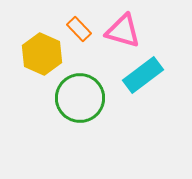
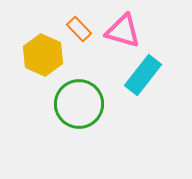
yellow hexagon: moved 1 px right, 1 px down
cyan rectangle: rotated 15 degrees counterclockwise
green circle: moved 1 px left, 6 px down
